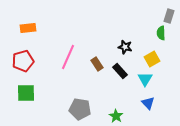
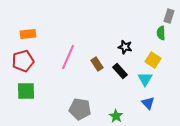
orange rectangle: moved 6 px down
yellow square: moved 1 px right, 1 px down; rotated 28 degrees counterclockwise
green square: moved 2 px up
